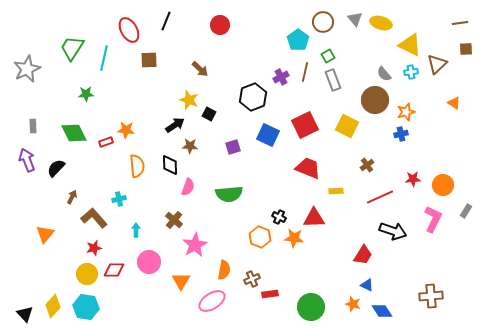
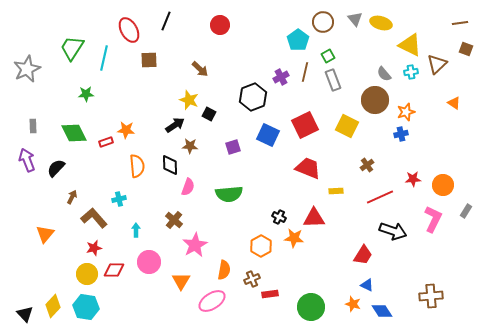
brown square at (466, 49): rotated 24 degrees clockwise
orange hexagon at (260, 237): moved 1 px right, 9 px down; rotated 10 degrees clockwise
